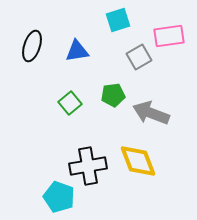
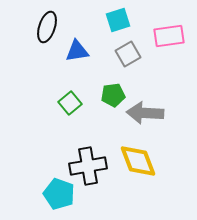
black ellipse: moved 15 px right, 19 px up
gray square: moved 11 px left, 3 px up
gray arrow: moved 6 px left; rotated 18 degrees counterclockwise
cyan pentagon: moved 3 px up
